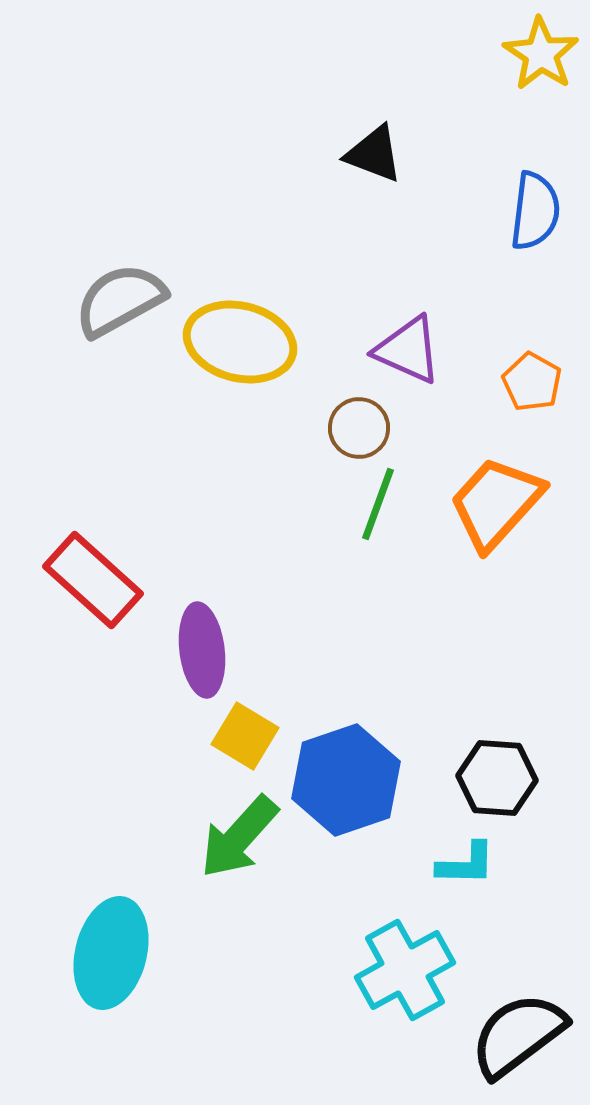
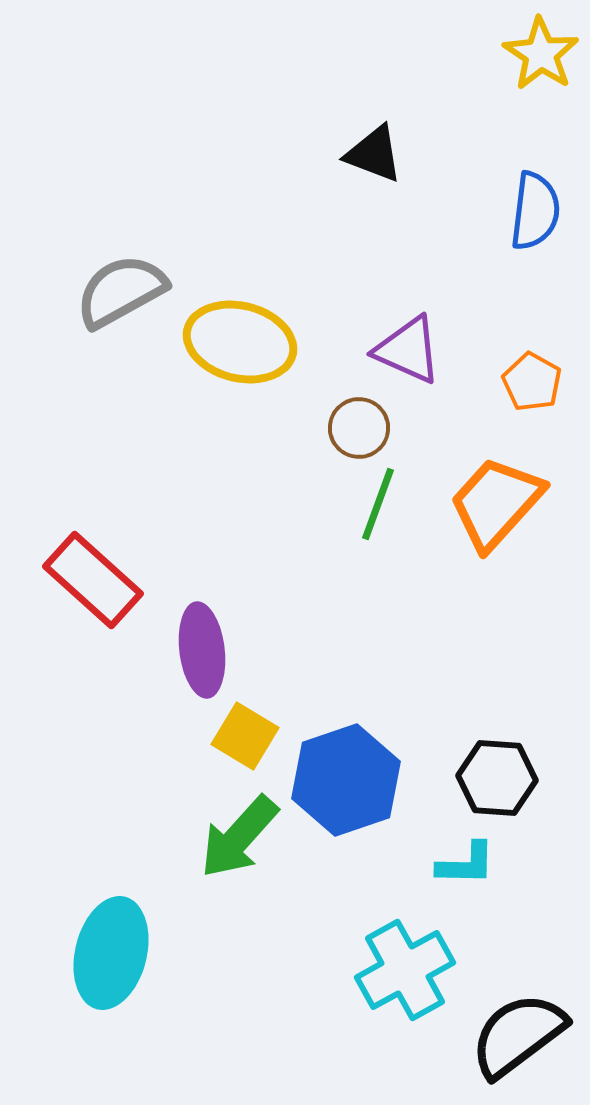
gray semicircle: moved 1 px right, 9 px up
